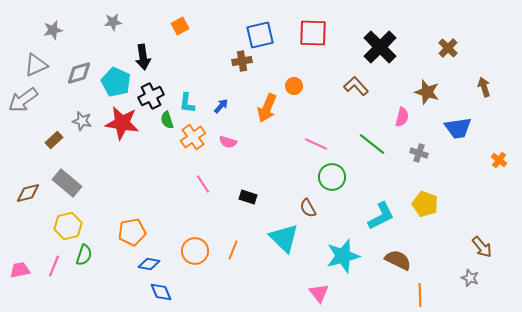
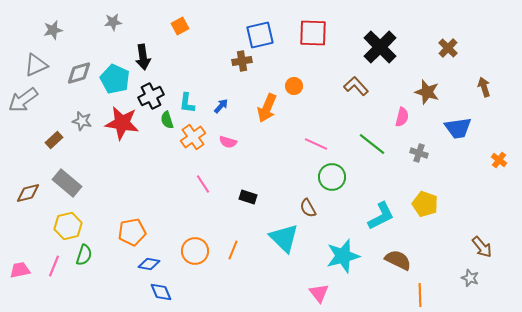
cyan pentagon at (116, 82): moved 1 px left, 3 px up
